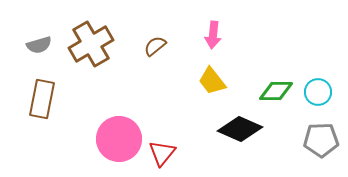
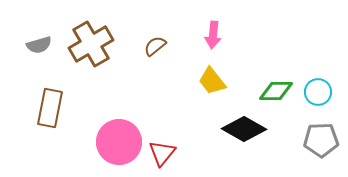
brown rectangle: moved 8 px right, 9 px down
black diamond: moved 4 px right; rotated 6 degrees clockwise
pink circle: moved 3 px down
